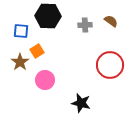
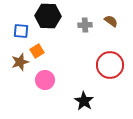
brown star: rotated 18 degrees clockwise
black star: moved 3 px right, 2 px up; rotated 18 degrees clockwise
